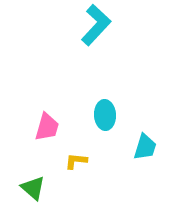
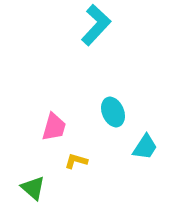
cyan ellipse: moved 8 px right, 3 px up; rotated 20 degrees counterclockwise
pink trapezoid: moved 7 px right
cyan trapezoid: rotated 16 degrees clockwise
yellow L-shape: rotated 10 degrees clockwise
